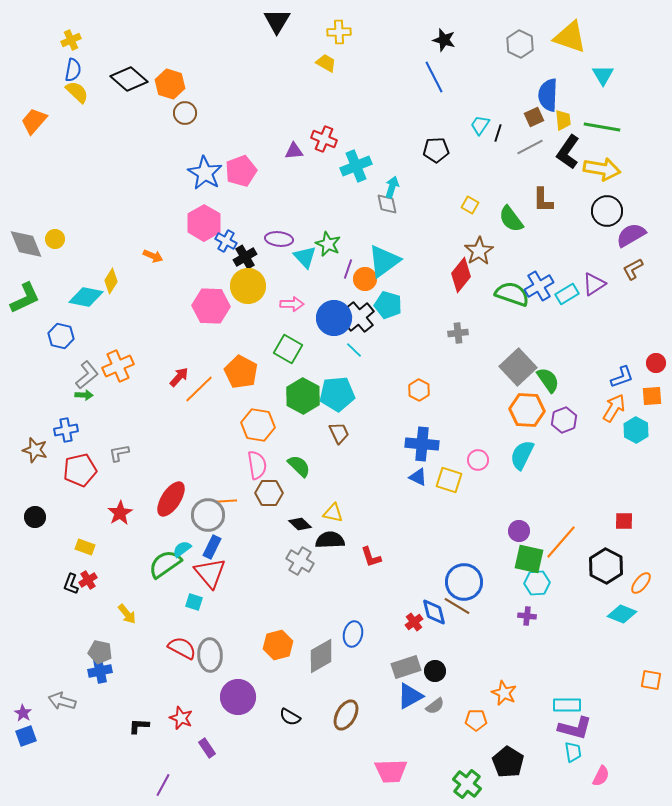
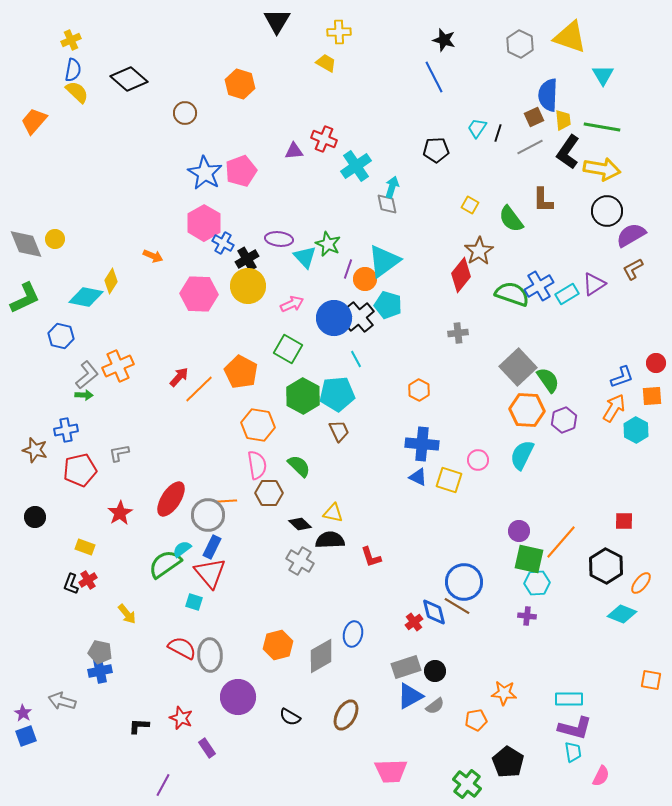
orange hexagon at (170, 84): moved 70 px right
cyan trapezoid at (480, 125): moved 3 px left, 3 px down
cyan cross at (356, 166): rotated 12 degrees counterclockwise
blue cross at (226, 241): moved 3 px left, 2 px down
black cross at (245, 257): moved 2 px right, 2 px down
pink arrow at (292, 304): rotated 25 degrees counterclockwise
pink hexagon at (211, 306): moved 12 px left, 12 px up
cyan line at (354, 350): moved 2 px right, 9 px down; rotated 18 degrees clockwise
brown trapezoid at (339, 433): moved 2 px up
orange star at (504, 693): rotated 20 degrees counterclockwise
cyan rectangle at (567, 705): moved 2 px right, 6 px up
orange pentagon at (476, 720): rotated 10 degrees counterclockwise
